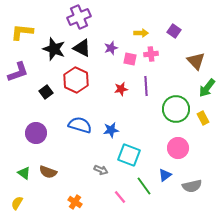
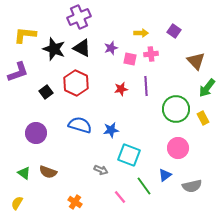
yellow L-shape: moved 3 px right, 3 px down
red hexagon: moved 3 px down
